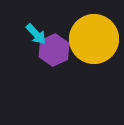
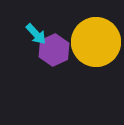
yellow circle: moved 2 px right, 3 px down
